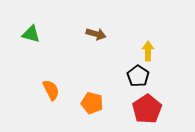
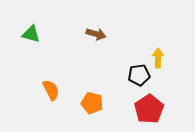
yellow arrow: moved 10 px right, 7 px down
black pentagon: moved 1 px right, 1 px up; rotated 30 degrees clockwise
red pentagon: moved 2 px right
